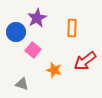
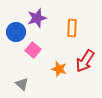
purple star: rotated 12 degrees clockwise
red arrow: rotated 20 degrees counterclockwise
orange star: moved 5 px right, 1 px up
gray triangle: rotated 24 degrees clockwise
